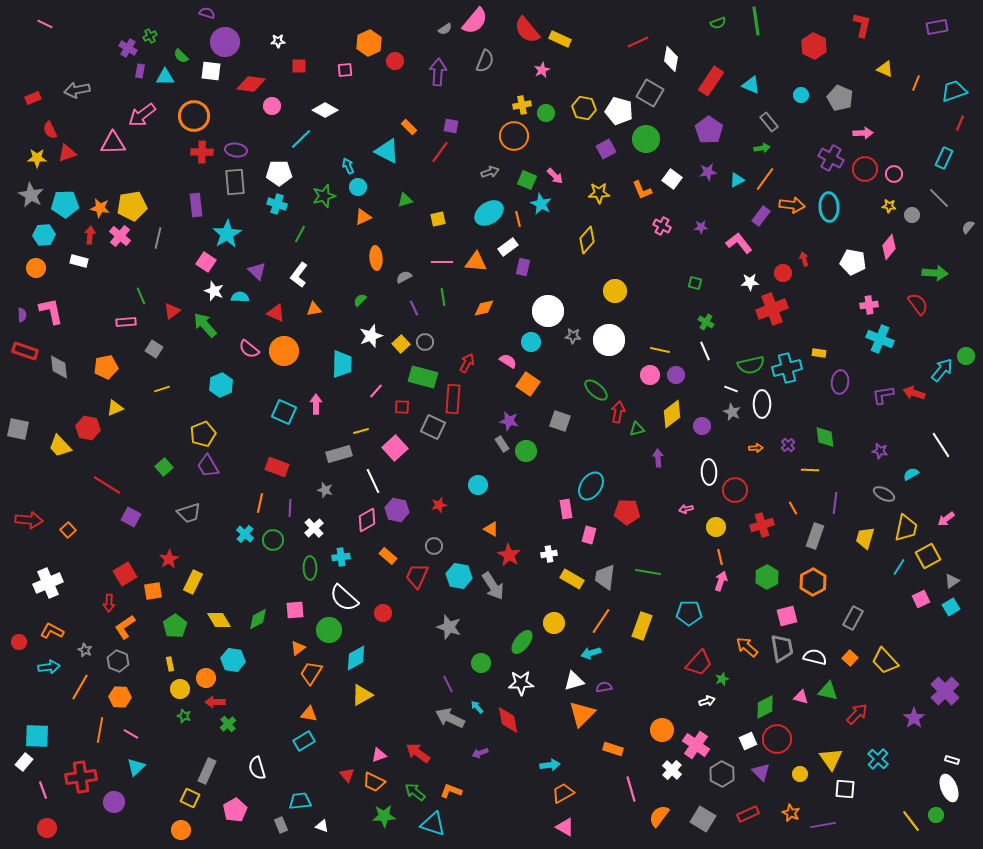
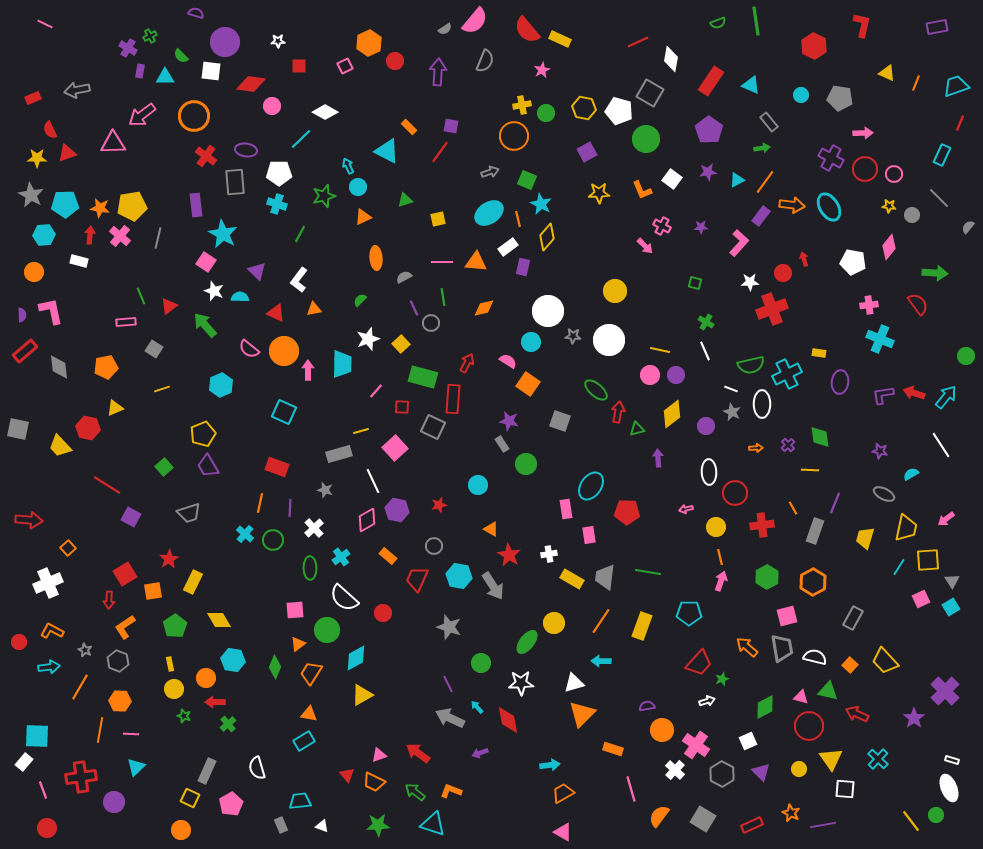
purple semicircle at (207, 13): moved 11 px left
yellow triangle at (885, 69): moved 2 px right, 4 px down
pink square at (345, 70): moved 4 px up; rotated 21 degrees counterclockwise
cyan trapezoid at (954, 91): moved 2 px right, 5 px up
gray pentagon at (840, 98): rotated 15 degrees counterclockwise
white diamond at (325, 110): moved 2 px down
purple square at (606, 149): moved 19 px left, 3 px down
purple ellipse at (236, 150): moved 10 px right
red cross at (202, 152): moved 4 px right, 4 px down; rotated 35 degrees clockwise
cyan rectangle at (944, 158): moved 2 px left, 3 px up
pink arrow at (555, 176): moved 90 px right, 70 px down
orange line at (765, 179): moved 3 px down
cyan ellipse at (829, 207): rotated 28 degrees counterclockwise
cyan star at (227, 234): moved 4 px left; rotated 12 degrees counterclockwise
yellow diamond at (587, 240): moved 40 px left, 3 px up
pink L-shape at (739, 243): rotated 80 degrees clockwise
orange circle at (36, 268): moved 2 px left, 4 px down
white L-shape at (299, 275): moved 5 px down
red triangle at (172, 311): moved 3 px left, 5 px up
white star at (371, 336): moved 3 px left, 3 px down
gray circle at (425, 342): moved 6 px right, 19 px up
red rectangle at (25, 351): rotated 60 degrees counterclockwise
cyan cross at (787, 368): moved 6 px down; rotated 12 degrees counterclockwise
cyan arrow at (942, 370): moved 4 px right, 27 px down
pink arrow at (316, 404): moved 8 px left, 34 px up
purple circle at (702, 426): moved 4 px right
green diamond at (825, 437): moved 5 px left
green circle at (526, 451): moved 13 px down
red circle at (735, 490): moved 3 px down
purple line at (835, 503): rotated 15 degrees clockwise
red cross at (762, 525): rotated 10 degrees clockwise
orange square at (68, 530): moved 18 px down
pink rectangle at (589, 535): rotated 24 degrees counterclockwise
gray rectangle at (815, 536): moved 5 px up
yellow square at (928, 556): moved 4 px down; rotated 25 degrees clockwise
cyan cross at (341, 557): rotated 30 degrees counterclockwise
red trapezoid at (417, 576): moved 3 px down
gray triangle at (952, 581): rotated 28 degrees counterclockwise
red arrow at (109, 603): moved 3 px up
green diamond at (258, 619): moved 17 px right, 48 px down; rotated 40 degrees counterclockwise
green circle at (329, 630): moved 2 px left
green ellipse at (522, 642): moved 5 px right
orange triangle at (298, 648): moved 4 px up
cyan arrow at (591, 653): moved 10 px right, 8 px down; rotated 18 degrees clockwise
orange square at (850, 658): moved 7 px down
white triangle at (574, 681): moved 2 px down
purple semicircle at (604, 687): moved 43 px right, 19 px down
yellow circle at (180, 689): moved 6 px left
orange hexagon at (120, 697): moved 4 px down
red arrow at (857, 714): rotated 110 degrees counterclockwise
pink line at (131, 734): rotated 28 degrees counterclockwise
red circle at (777, 739): moved 32 px right, 13 px up
white cross at (672, 770): moved 3 px right
yellow circle at (800, 774): moved 1 px left, 5 px up
pink pentagon at (235, 810): moved 4 px left, 6 px up
red rectangle at (748, 814): moved 4 px right, 11 px down
green star at (384, 816): moved 6 px left, 9 px down
pink triangle at (565, 827): moved 2 px left, 5 px down
